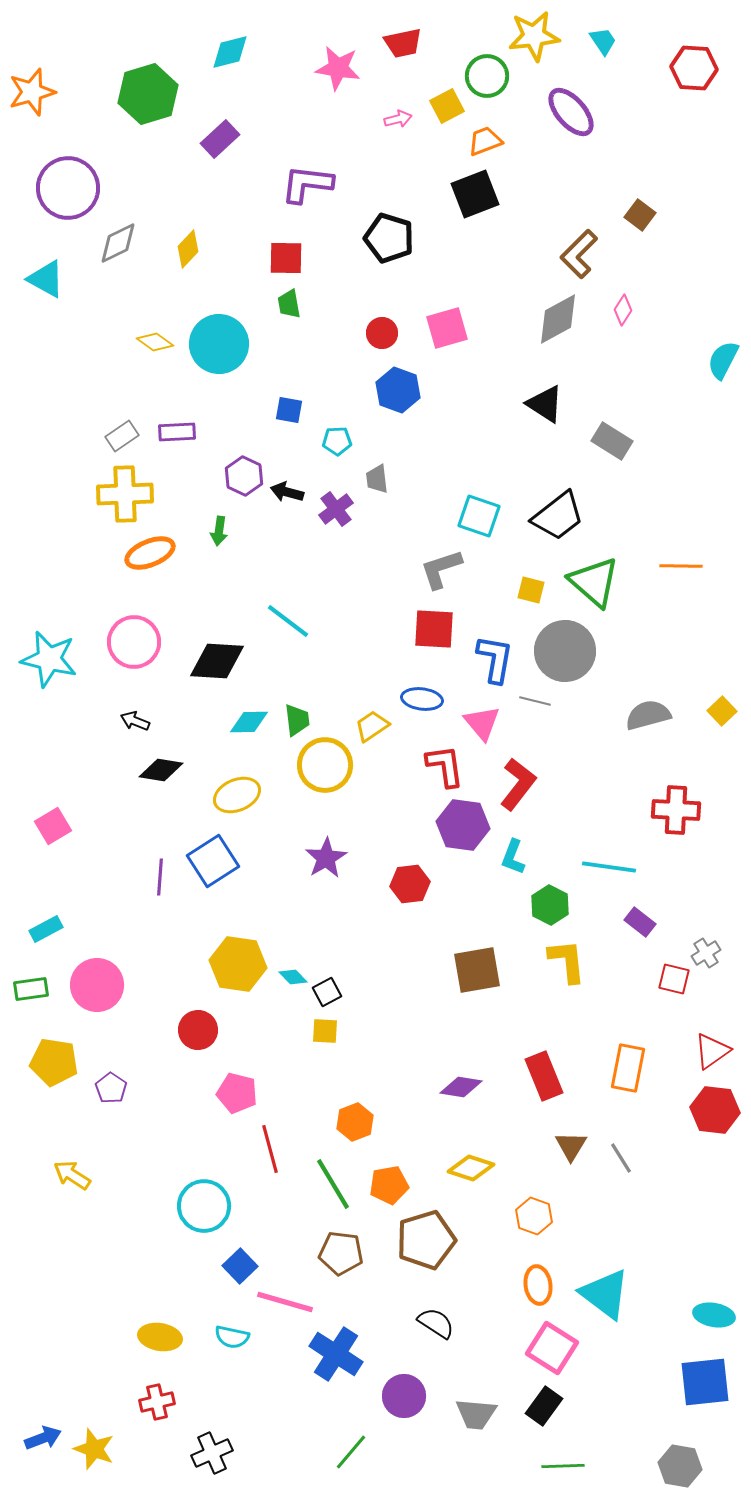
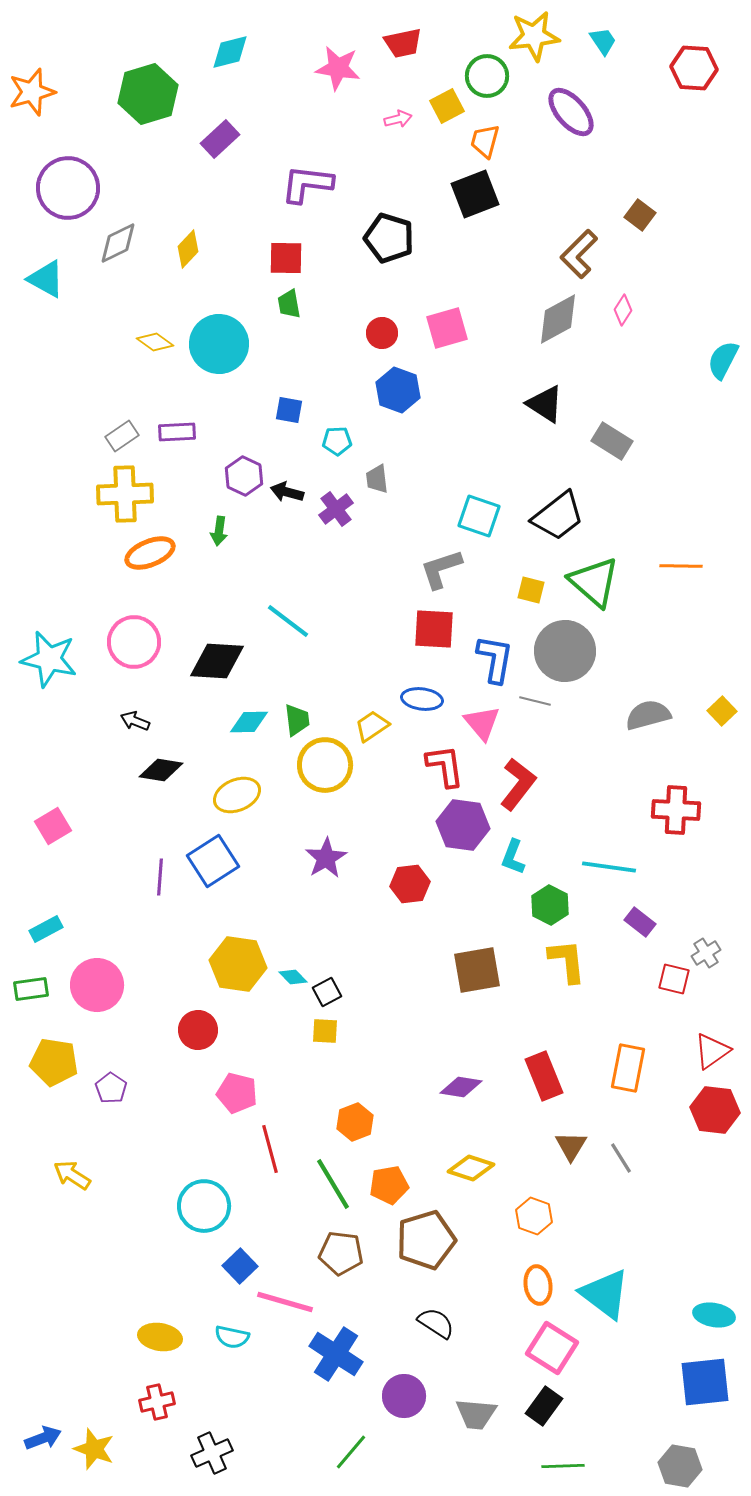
orange trapezoid at (485, 141): rotated 54 degrees counterclockwise
